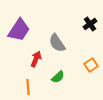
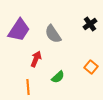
gray semicircle: moved 4 px left, 9 px up
orange square: moved 2 px down; rotated 16 degrees counterclockwise
